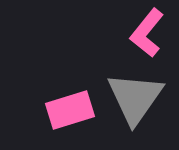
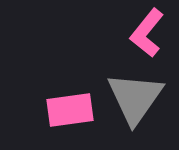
pink rectangle: rotated 9 degrees clockwise
